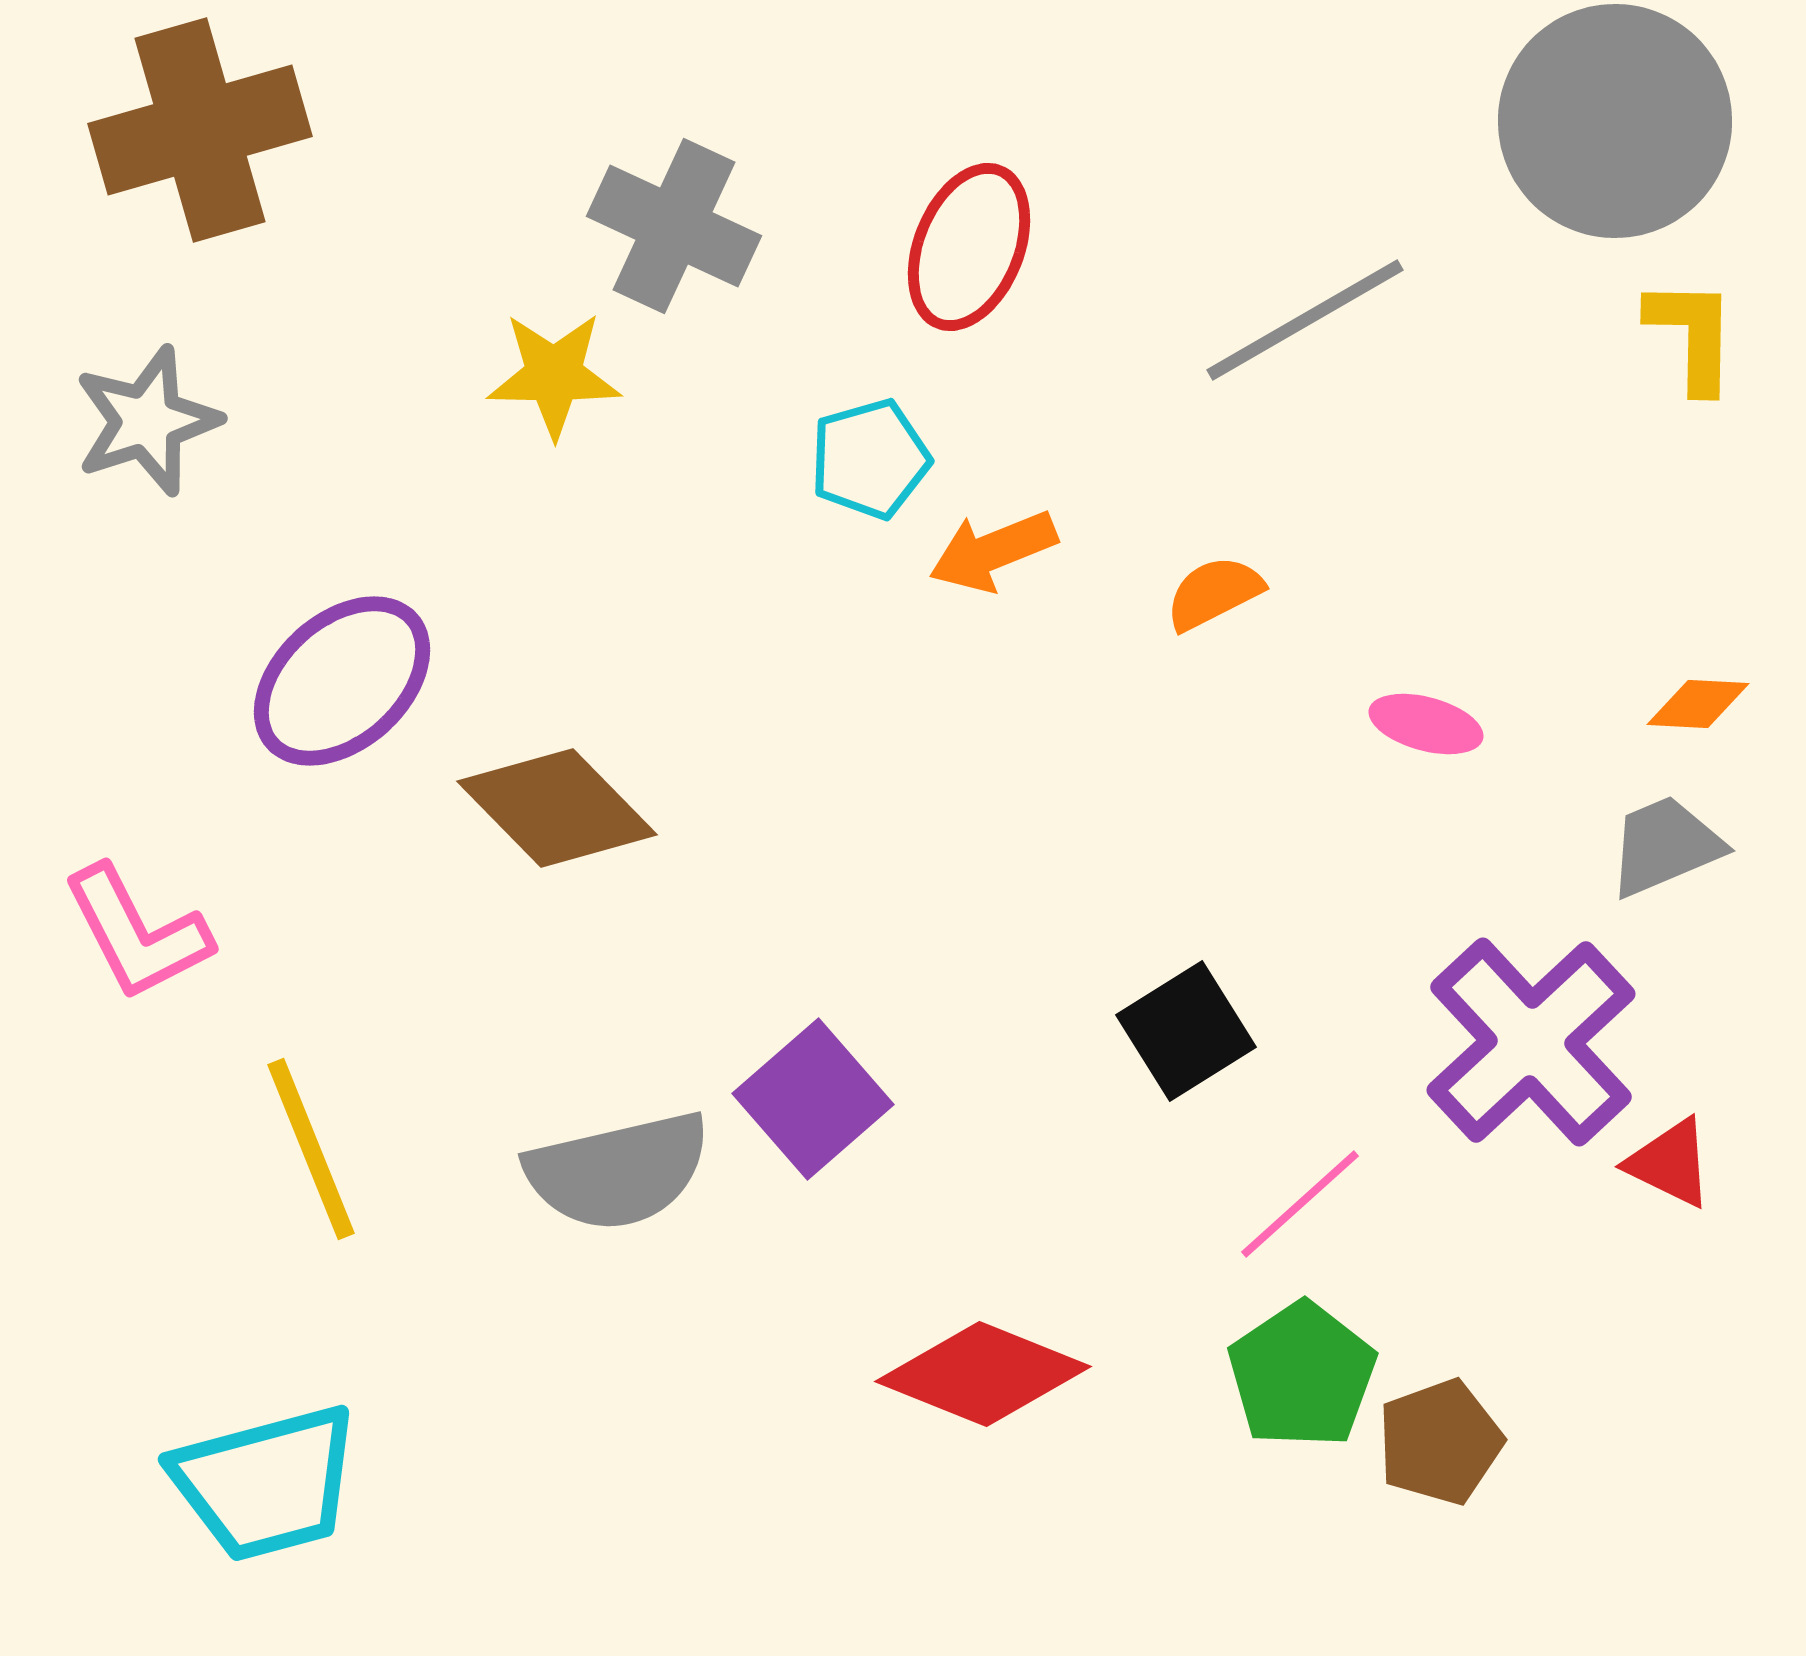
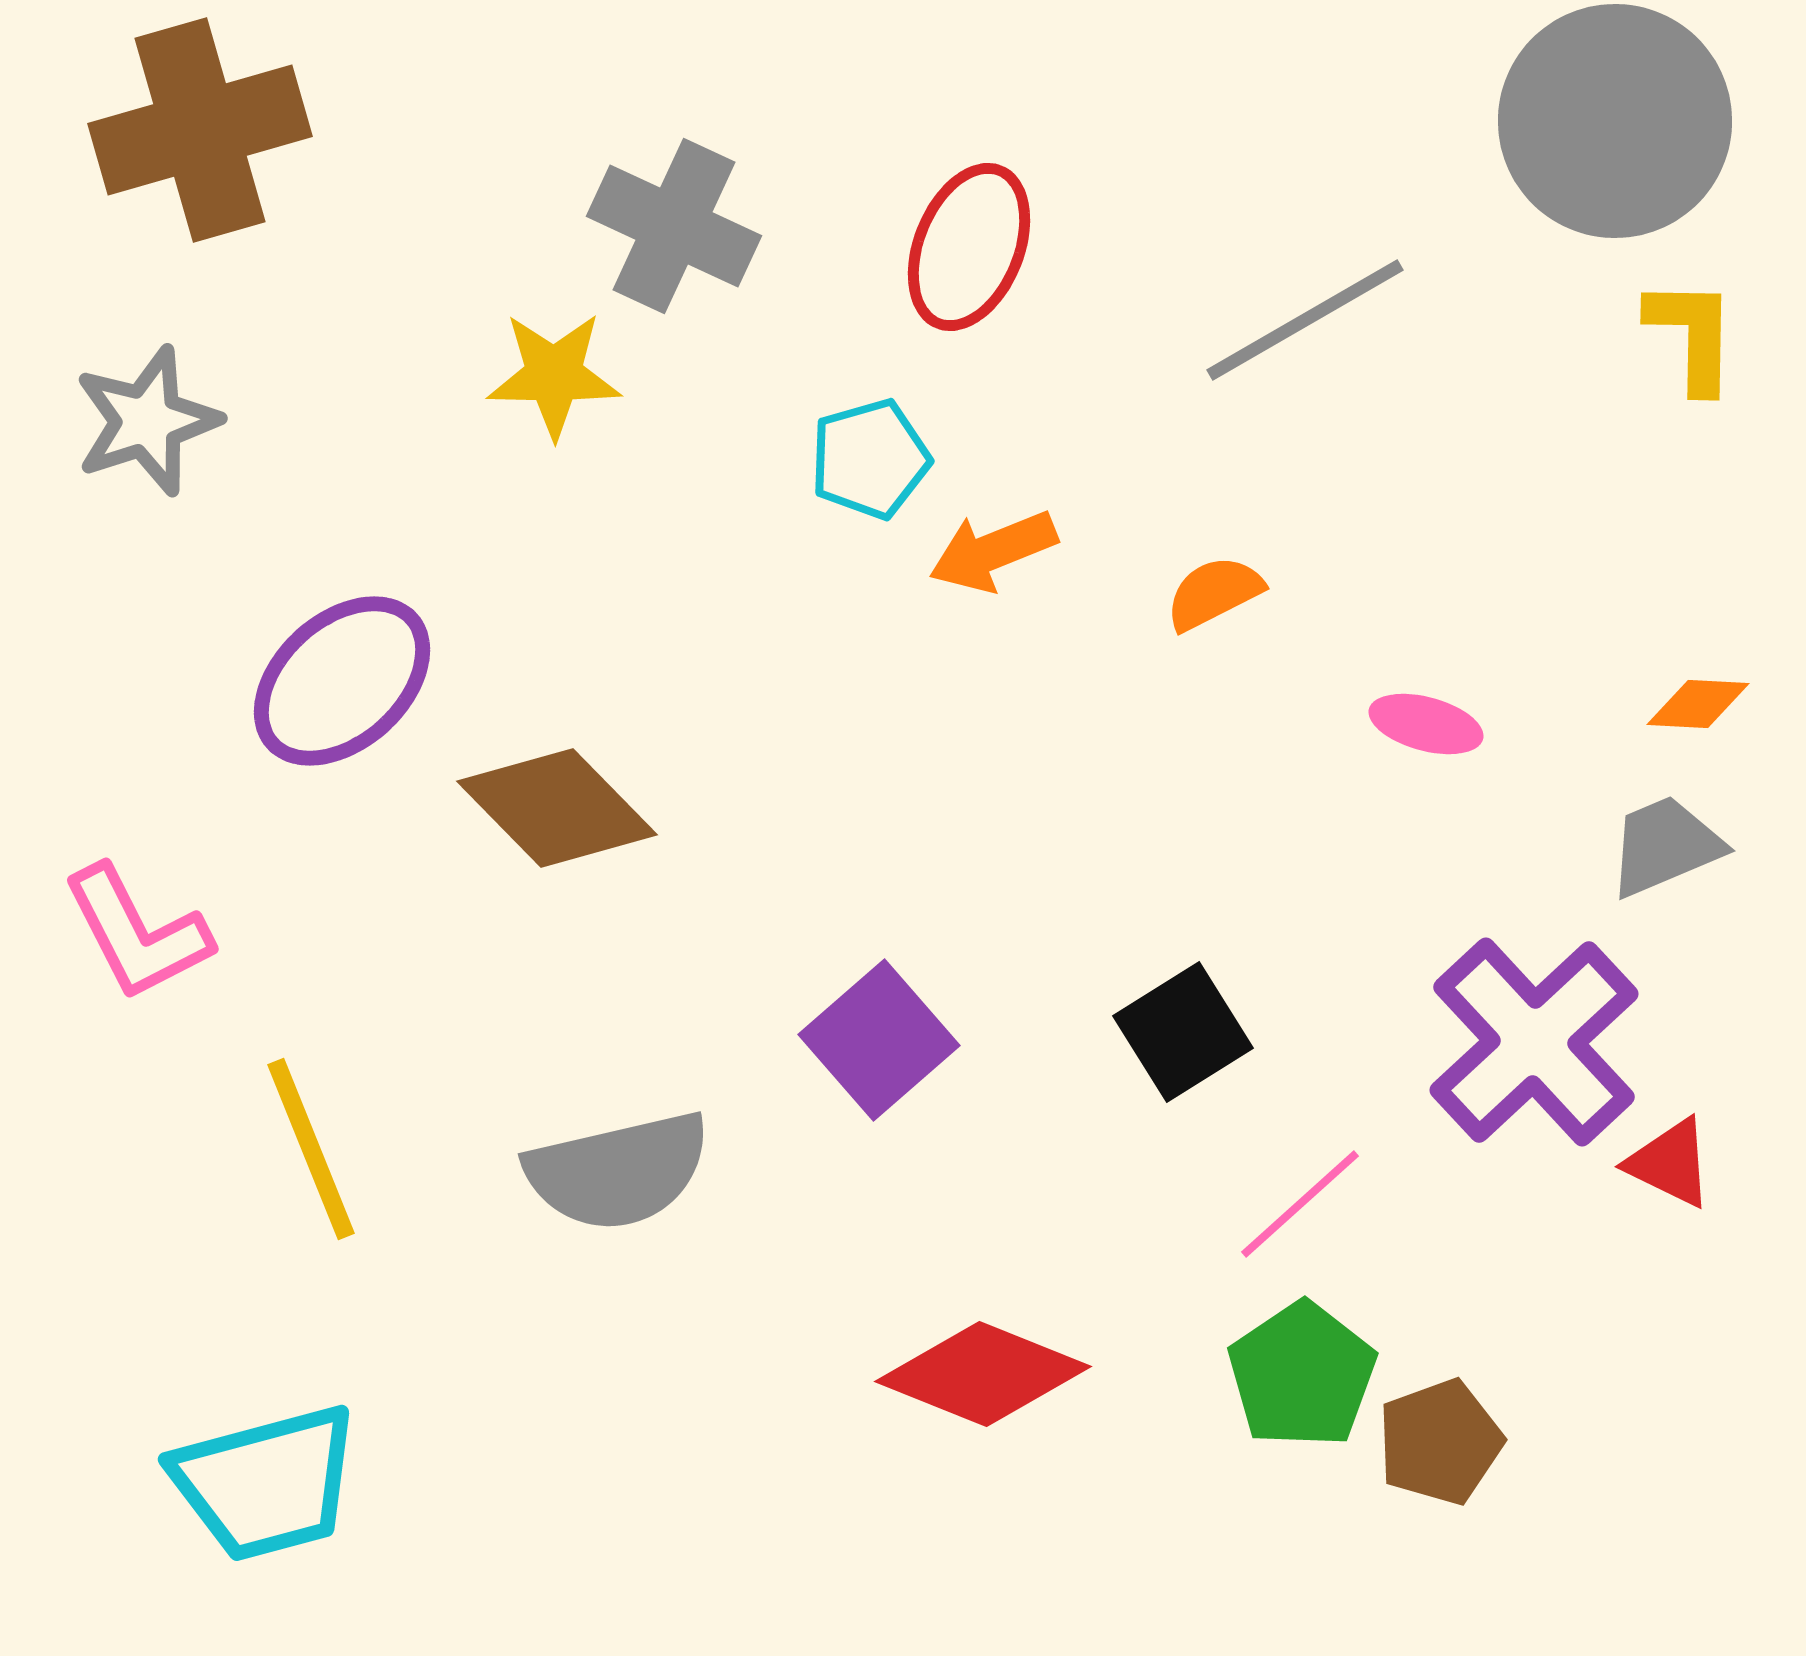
black square: moved 3 px left, 1 px down
purple cross: moved 3 px right
purple square: moved 66 px right, 59 px up
